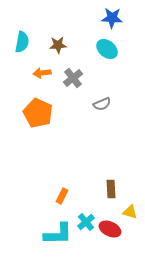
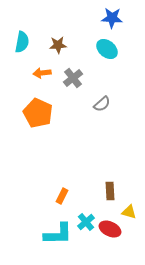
gray semicircle: rotated 18 degrees counterclockwise
brown rectangle: moved 1 px left, 2 px down
yellow triangle: moved 1 px left
